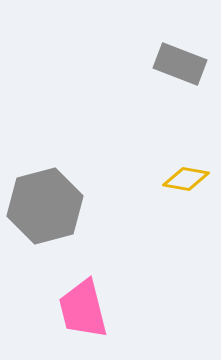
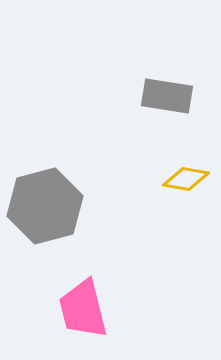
gray rectangle: moved 13 px left, 32 px down; rotated 12 degrees counterclockwise
